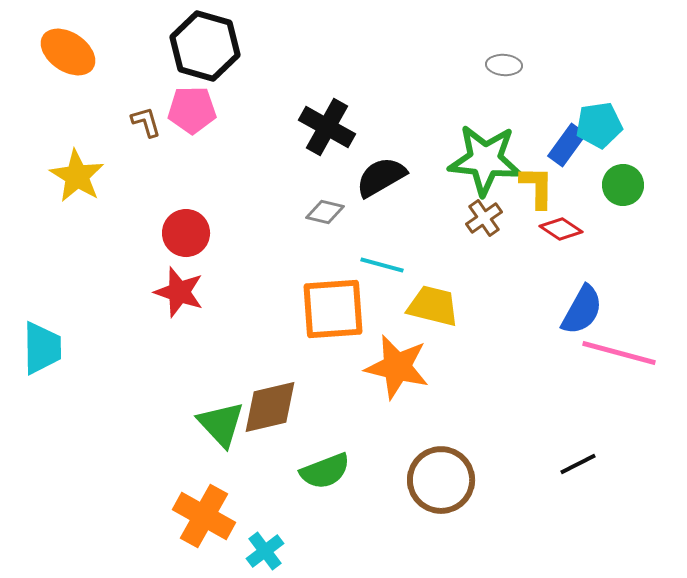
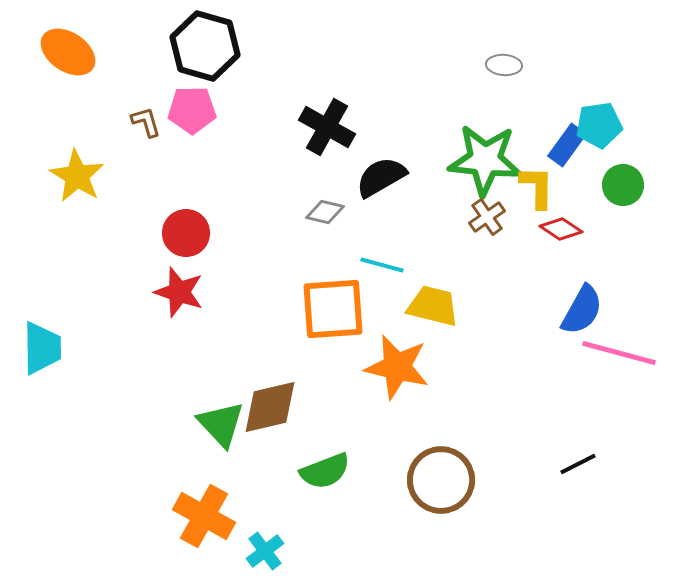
brown cross: moved 3 px right, 1 px up
